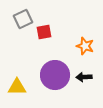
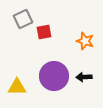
orange star: moved 5 px up
purple circle: moved 1 px left, 1 px down
